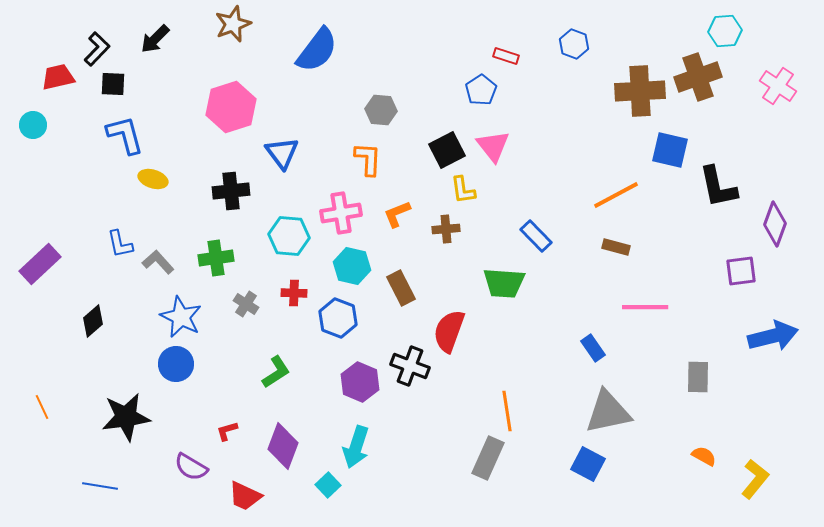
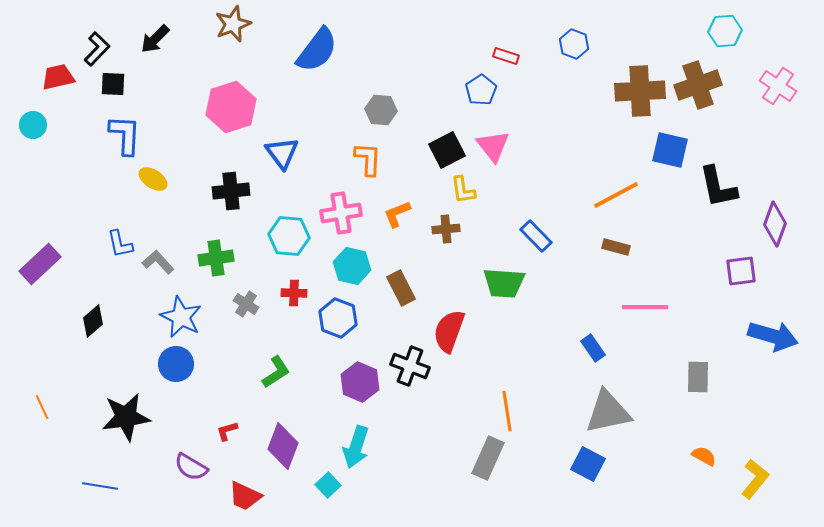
brown cross at (698, 77): moved 8 px down
blue L-shape at (125, 135): rotated 18 degrees clockwise
yellow ellipse at (153, 179): rotated 16 degrees clockwise
blue arrow at (773, 336): rotated 30 degrees clockwise
